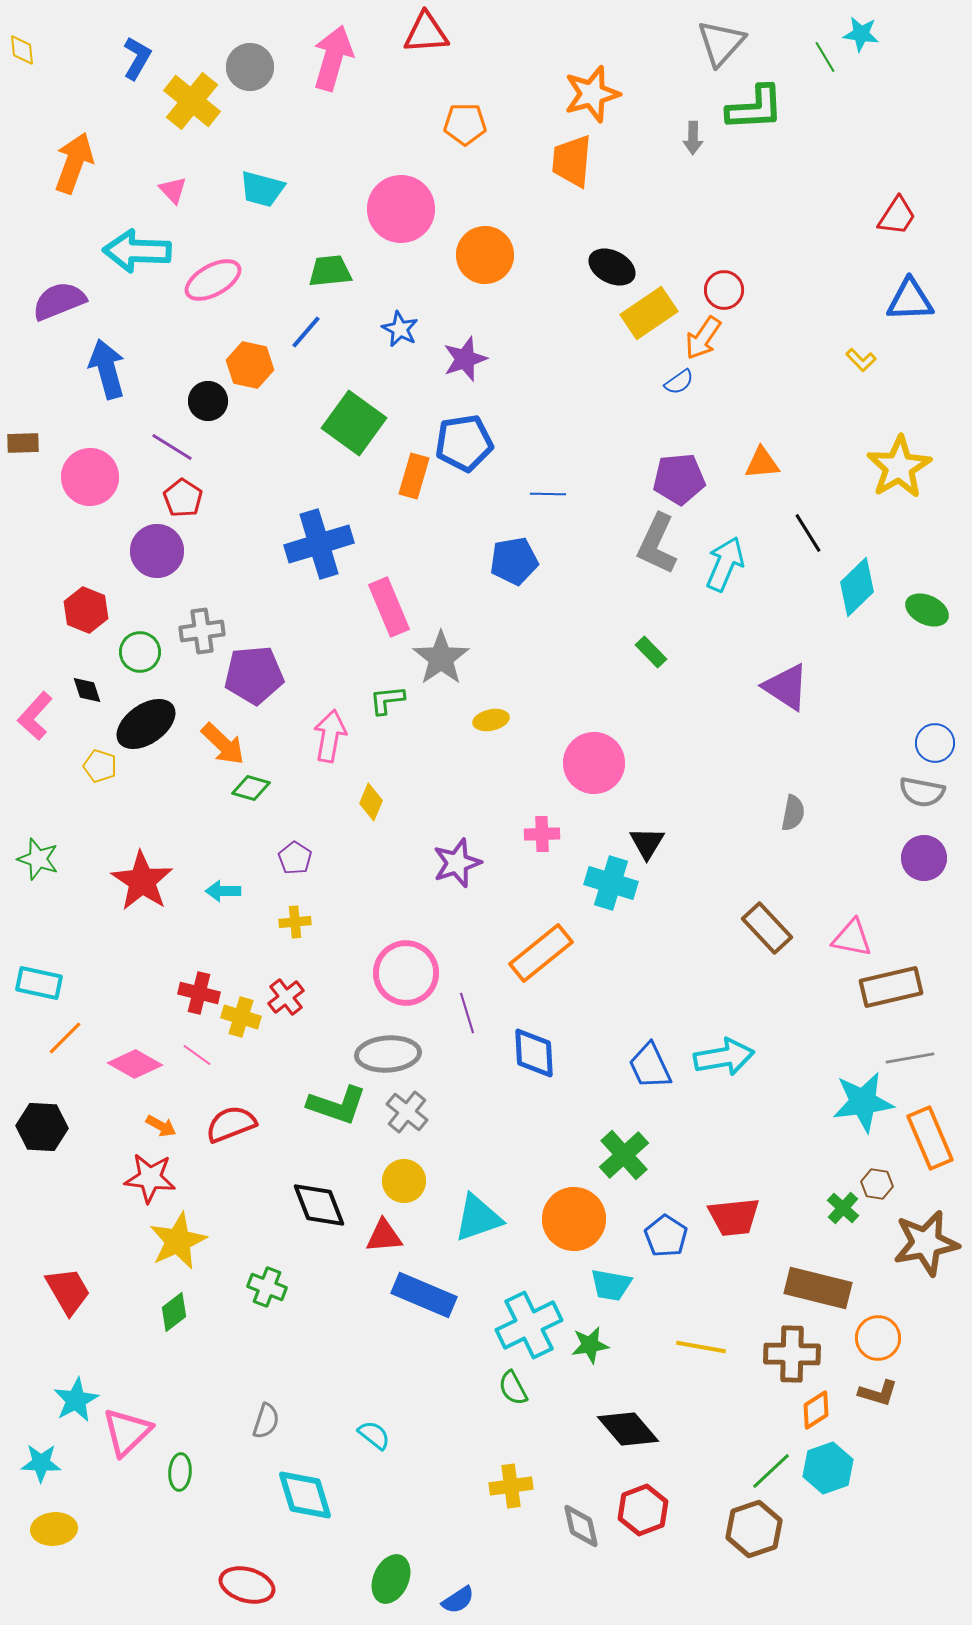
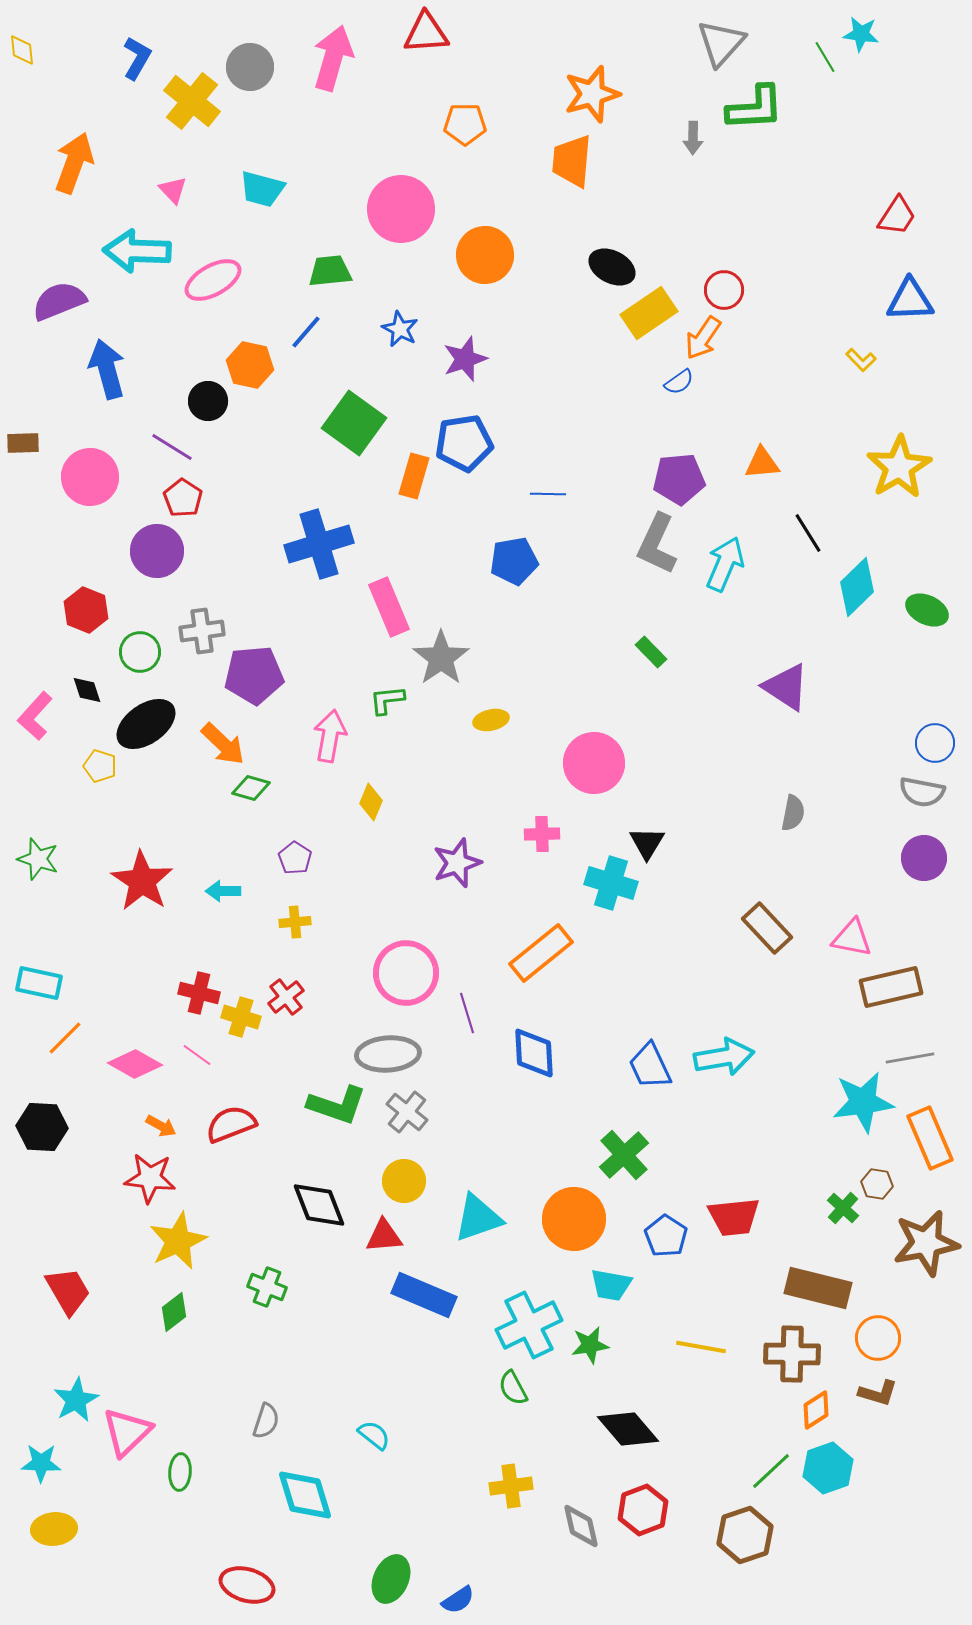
brown hexagon at (754, 1529): moved 9 px left, 6 px down
